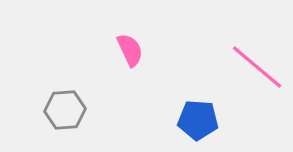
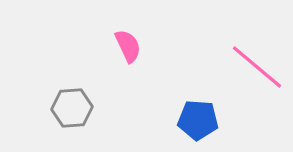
pink semicircle: moved 2 px left, 4 px up
gray hexagon: moved 7 px right, 2 px up
